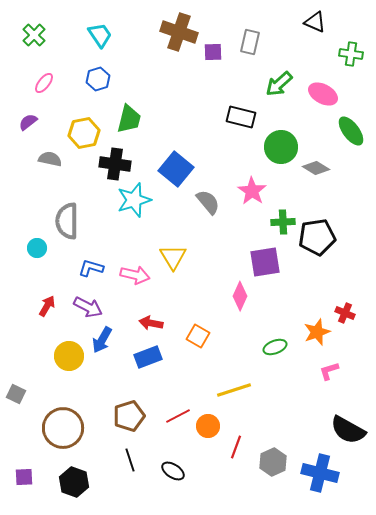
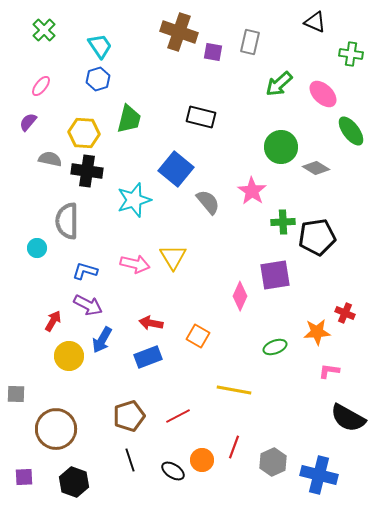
green cross at (34, 35): moved 10 px right, 5 px up
cyan trapezoid at (100, 35): moved 11 px down
purple square at (213, 52): rotated 12 degrees clockwise
pink ellipse at (44, 83): moved 3 px left, 3 px down
pink ellipse at (323, 94): rotated 16 degrees clockwise
black rectangle at (241, 117): moved 40 px left
purple semicircle at (28, 122): rotated 12 degrees counterclockwise
yellow hexagon at (84, 133): rotated 16 degrees clockwise
black cross at (115, 164): moved 28 px left, 7 px down
purple square at (265, 262): moved 10 px right, 13 px down
blue L-shape at (91, 268): moved 6 px left, 3 px down
pink arrow at (135, 275): moved 11 px up
red arrow at (47, 306): moved 6 px right, 15 px down
purple arrow at (88, 307): moved 2 px up
orange star at (317, 332): rotated 16 degrees clockwise
pink L-shape at (329, 371): rotated 25 degrees clockwise
yellow line at (234, 390): rotated 28 degrees clockwise
gray square at (16, 394): rotated 24 degrees counterclockwise
orange circle at (208, 426): moved 6 px left, 34 px down
brown circle at (63, 428): moved 7 px left, 1 px down
black semicircle at (348, 430): moved 12 px up
red line at (236, 447): moved 2 px left
blue cross at (320, 473): moved 1 px left, 2 px down
